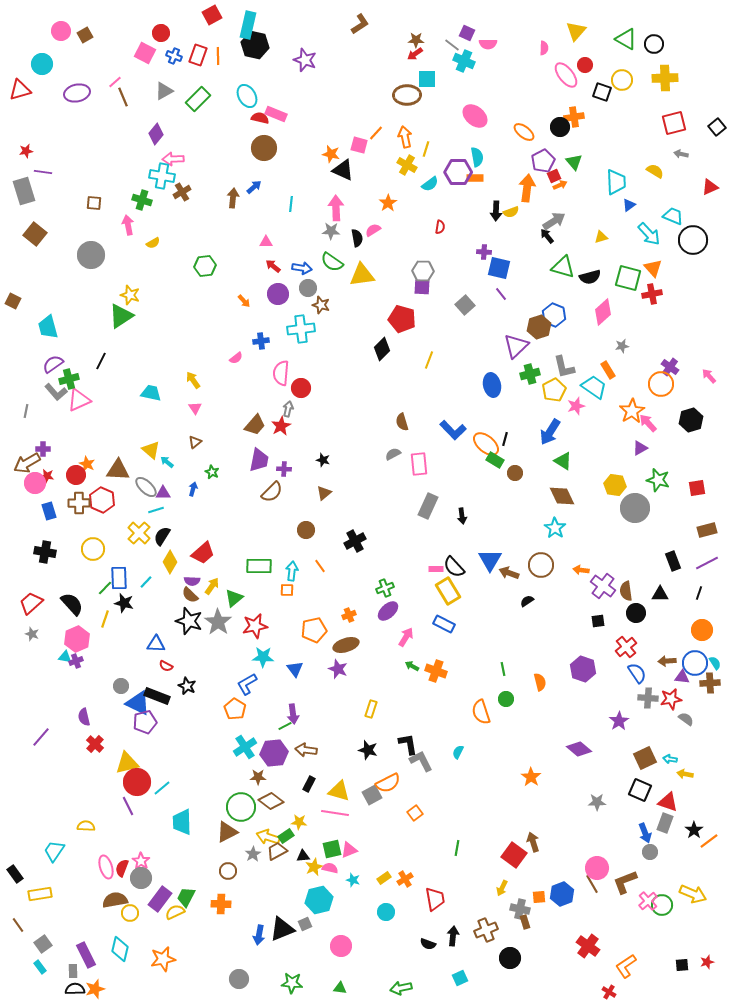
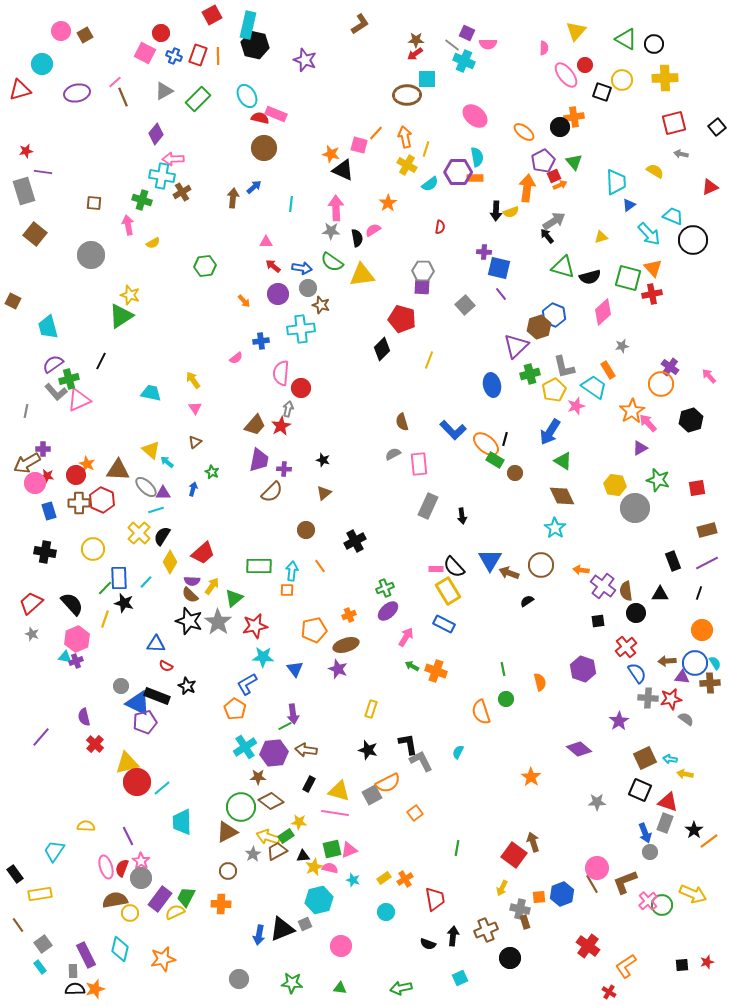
purple line at (128, 806): moved 30 px down
